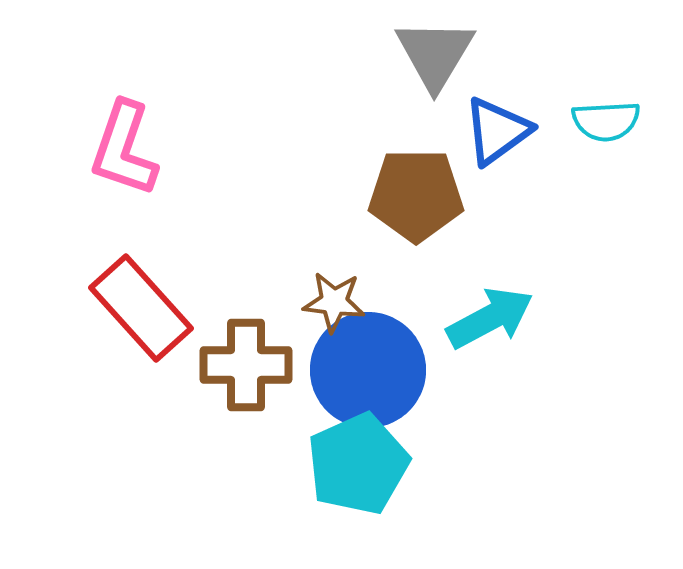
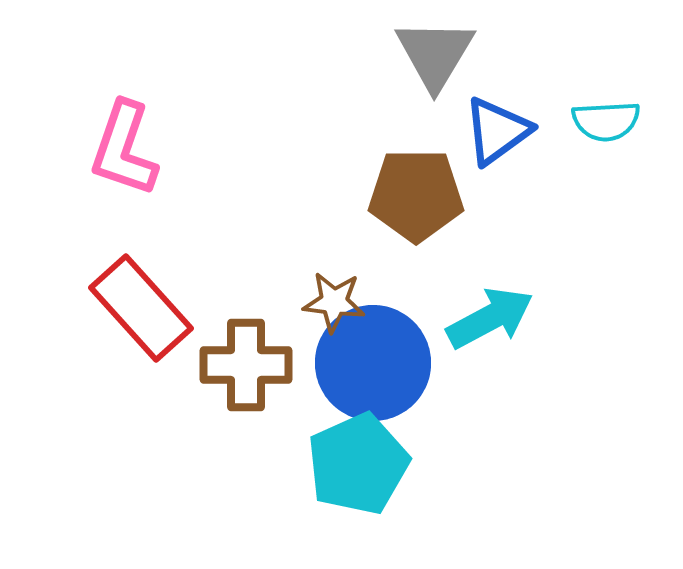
blue circle: moved 5 px right, 7 px up
